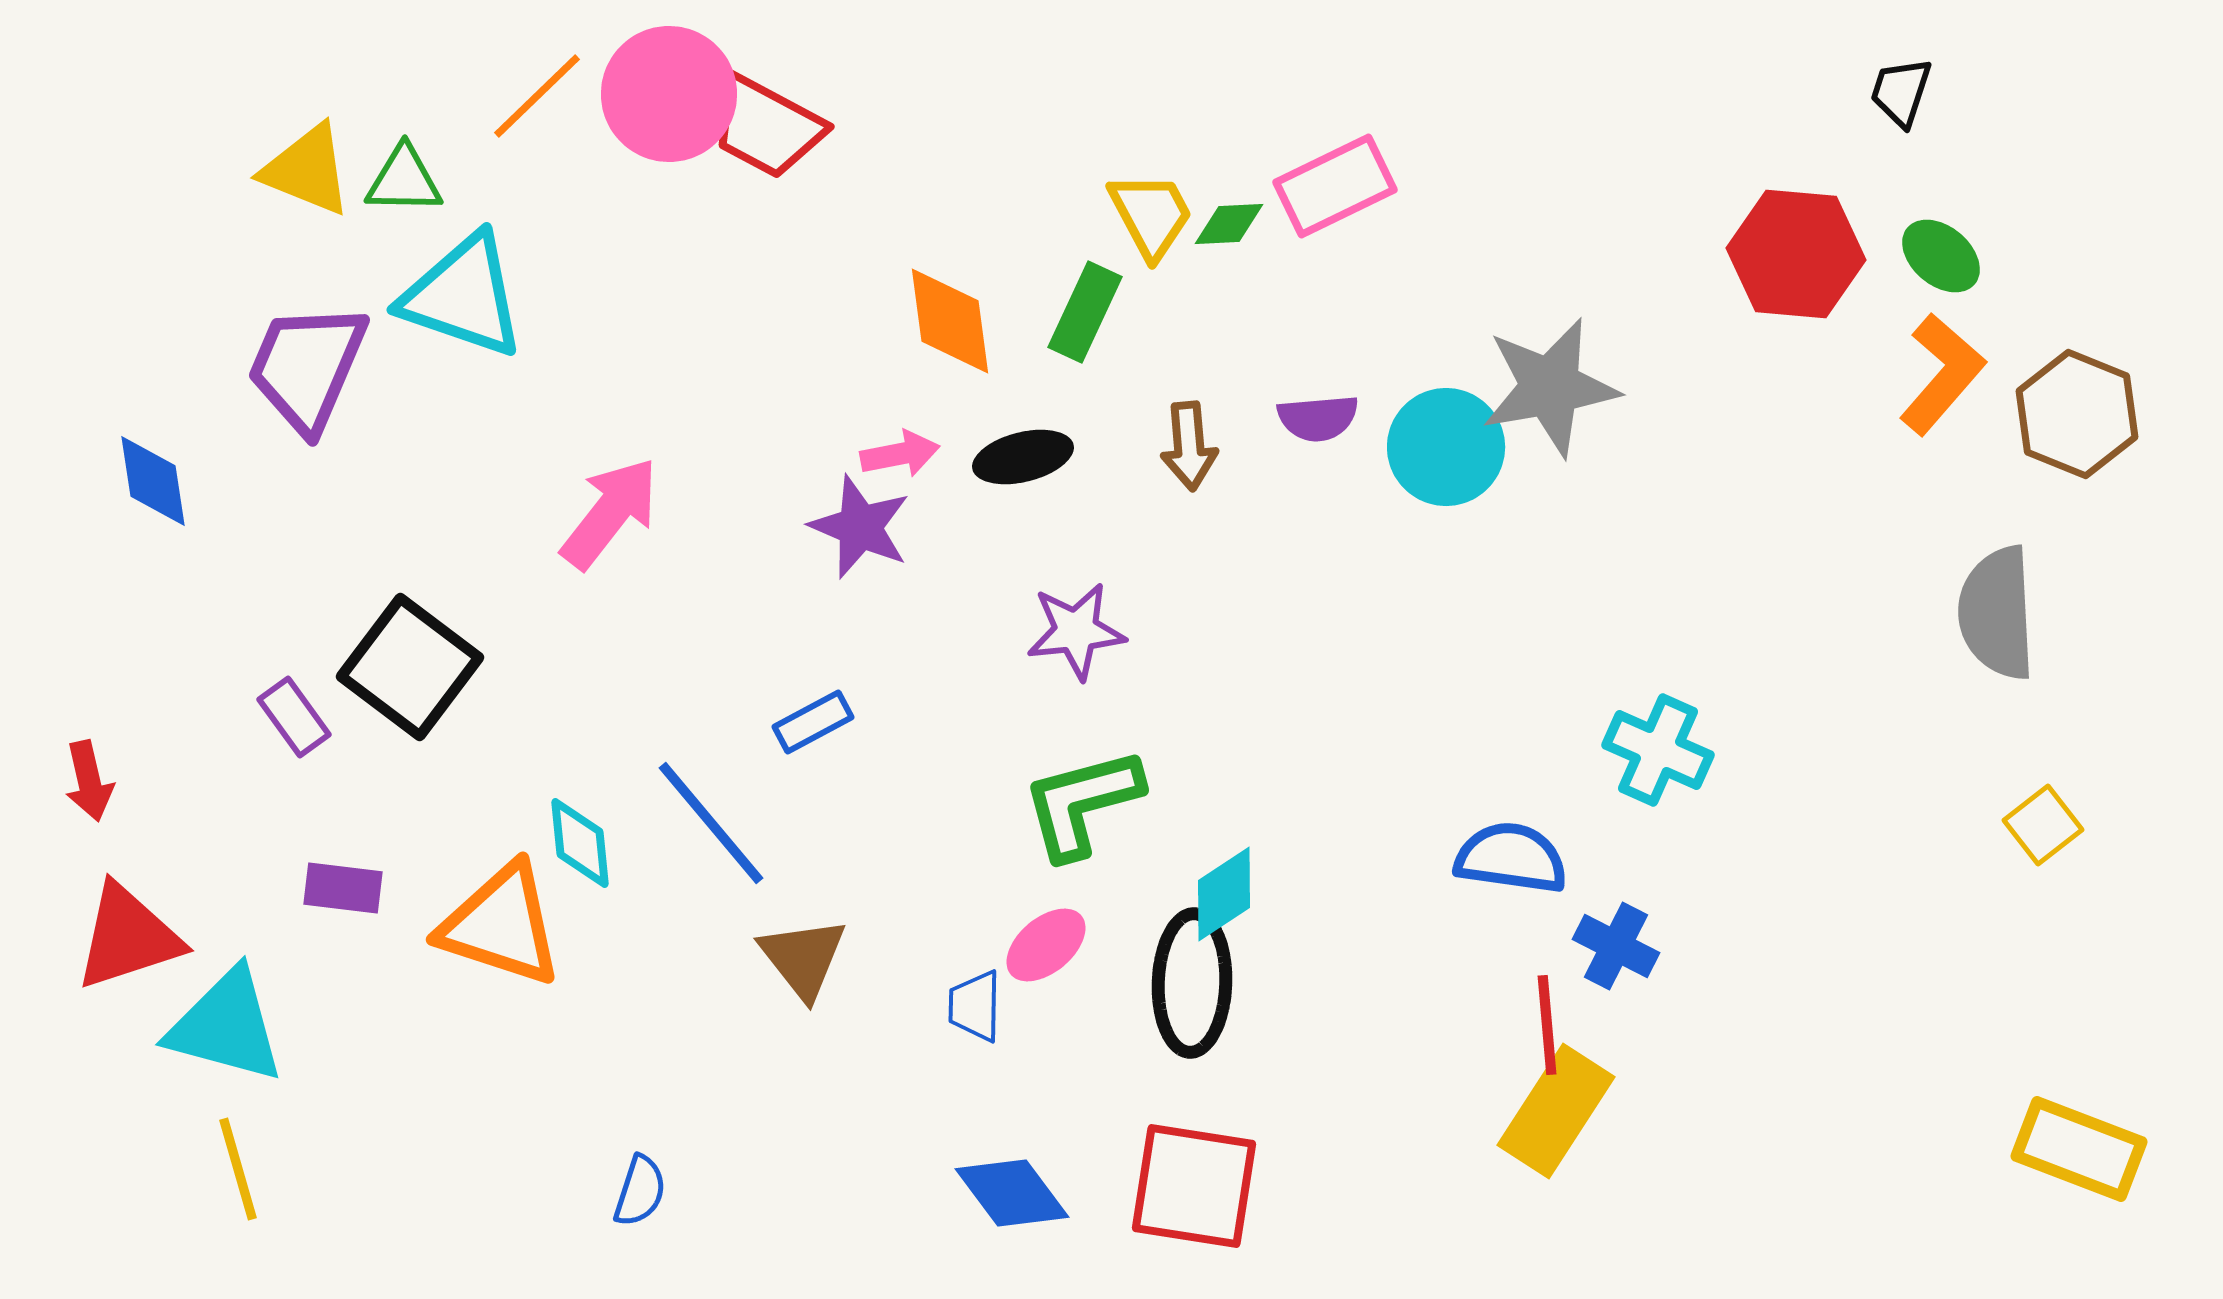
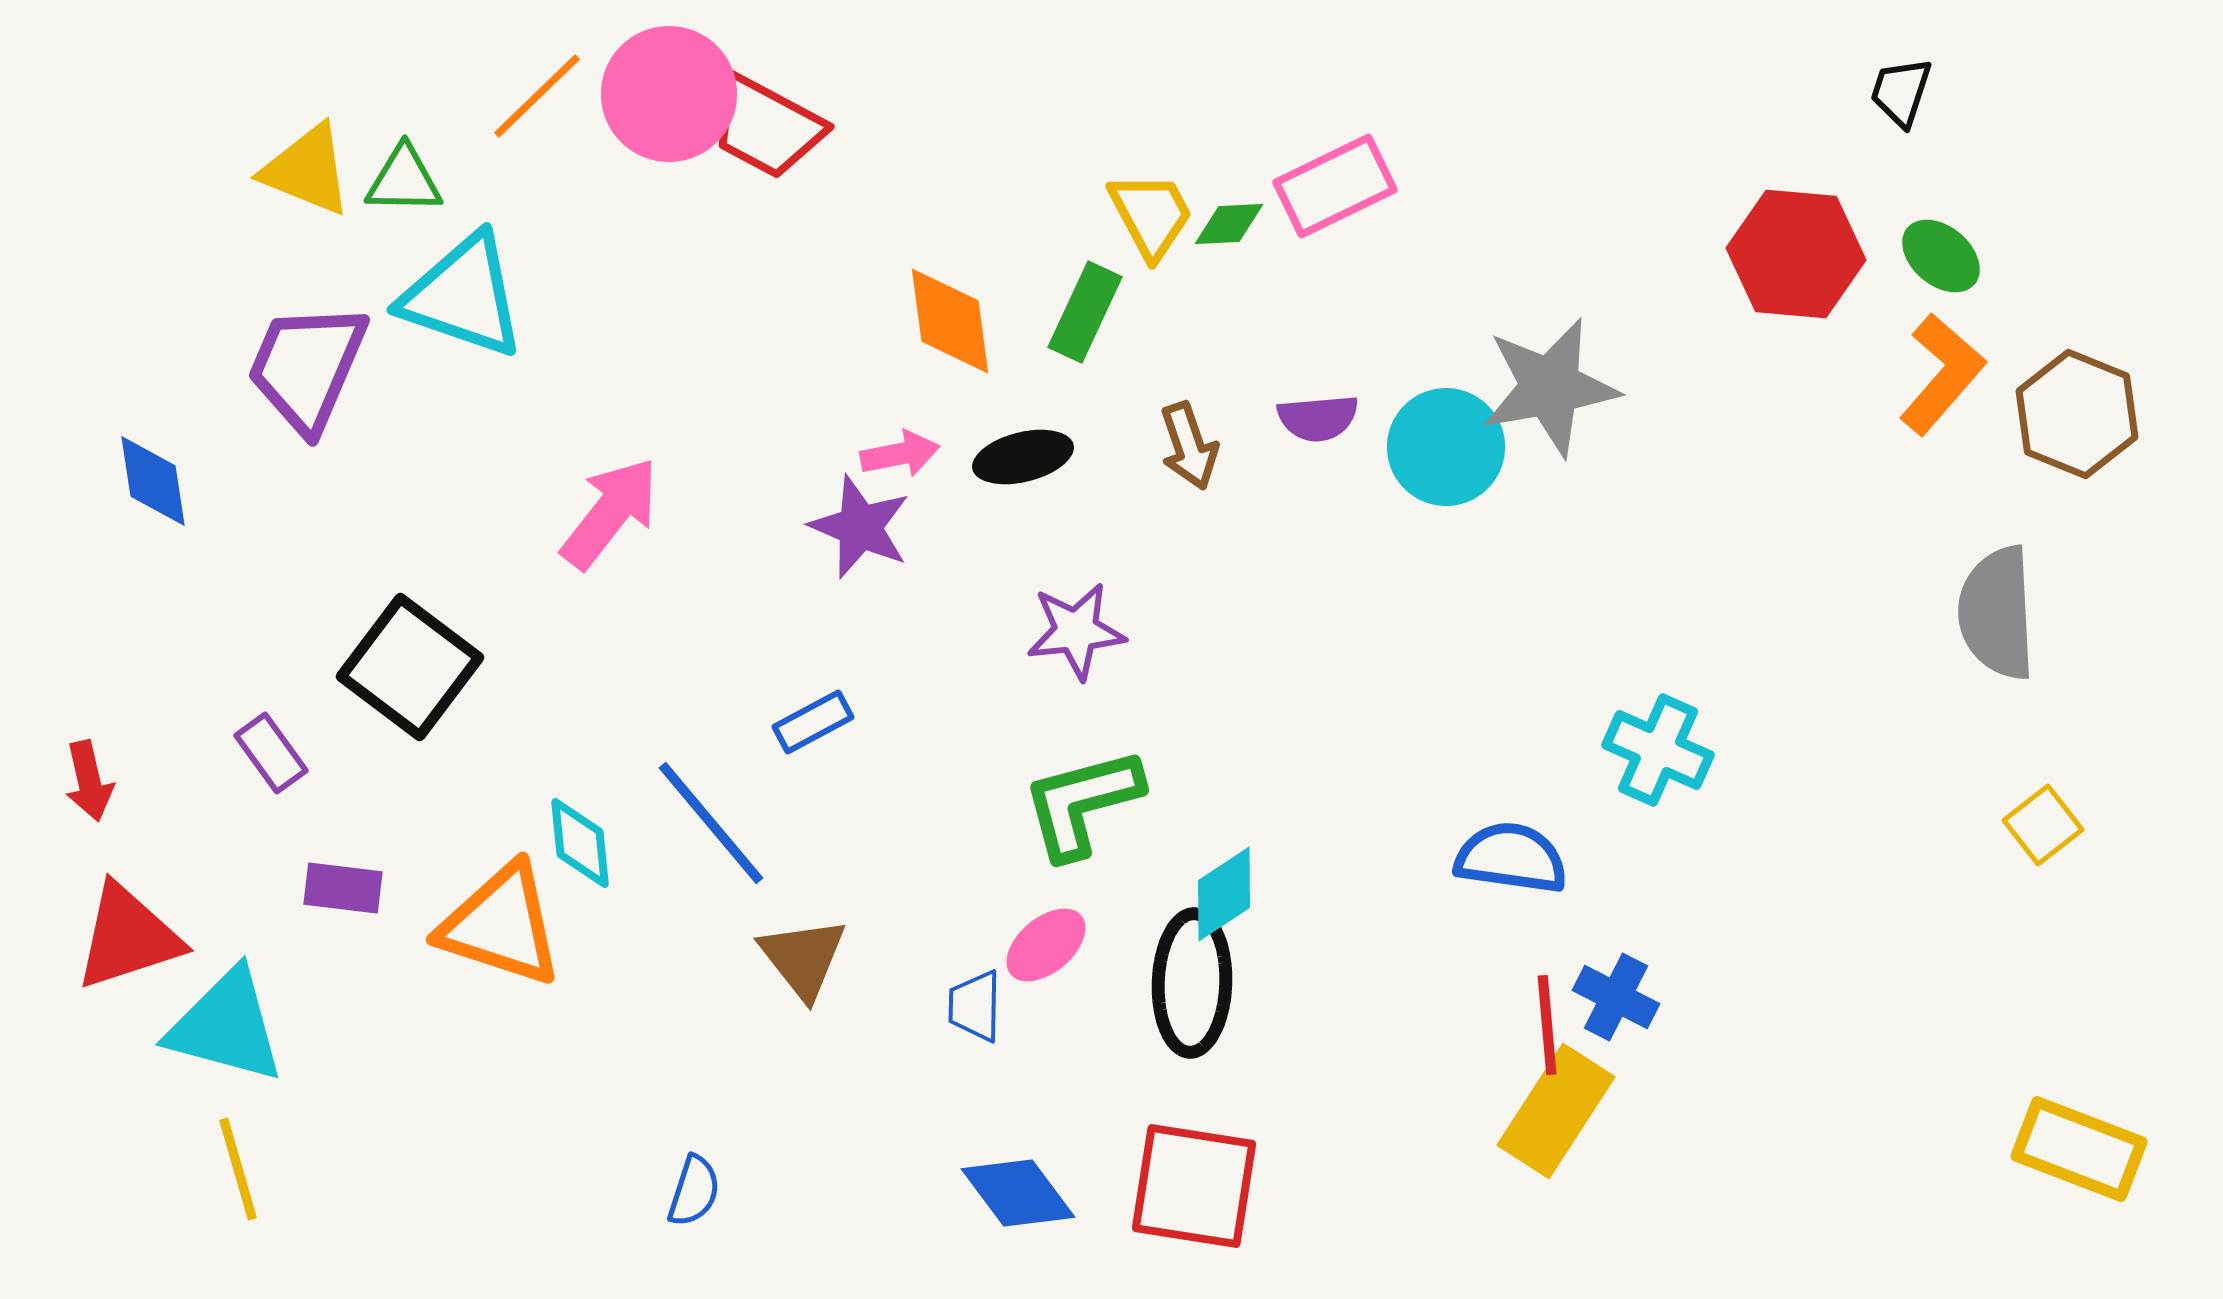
brown arrow at (1189, 446): rotated 14 degrees counterclockwise
purple rectangle at (294, 717): moved 23 px left, 36 px down
blue cross at (1616, 946): moved 51 px down
blue semicircle at (640, 1191): moved 54 px right
blue diamond at (1012, 1193): moved 6 px right
